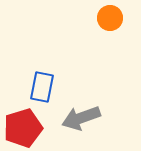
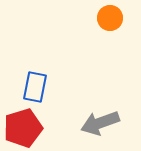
blue rectangle: moved 7 px left
gray arrow: moved 19 px right, 5 px down
